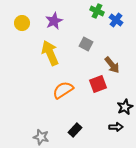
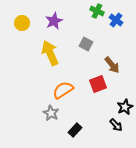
black arrow: moved 2 px up; rotated 48 degrees clockwise
gray star: moved 10 px right, 24 px up; rotated 14 degrees clockwise
